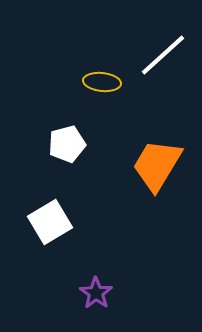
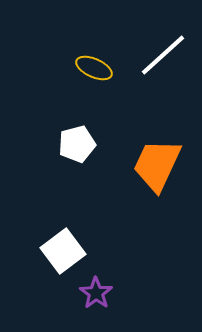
yellow ellipse: moved 8 px left, 14 px up; rotated 18 degrees clockwise
white pentagon: moved 10 px right
orange trapezoid: rotated 6 degrees counterclockwise
white square: moved 13 px right, 29 px down; rotated 6 degrees counterclockwise
